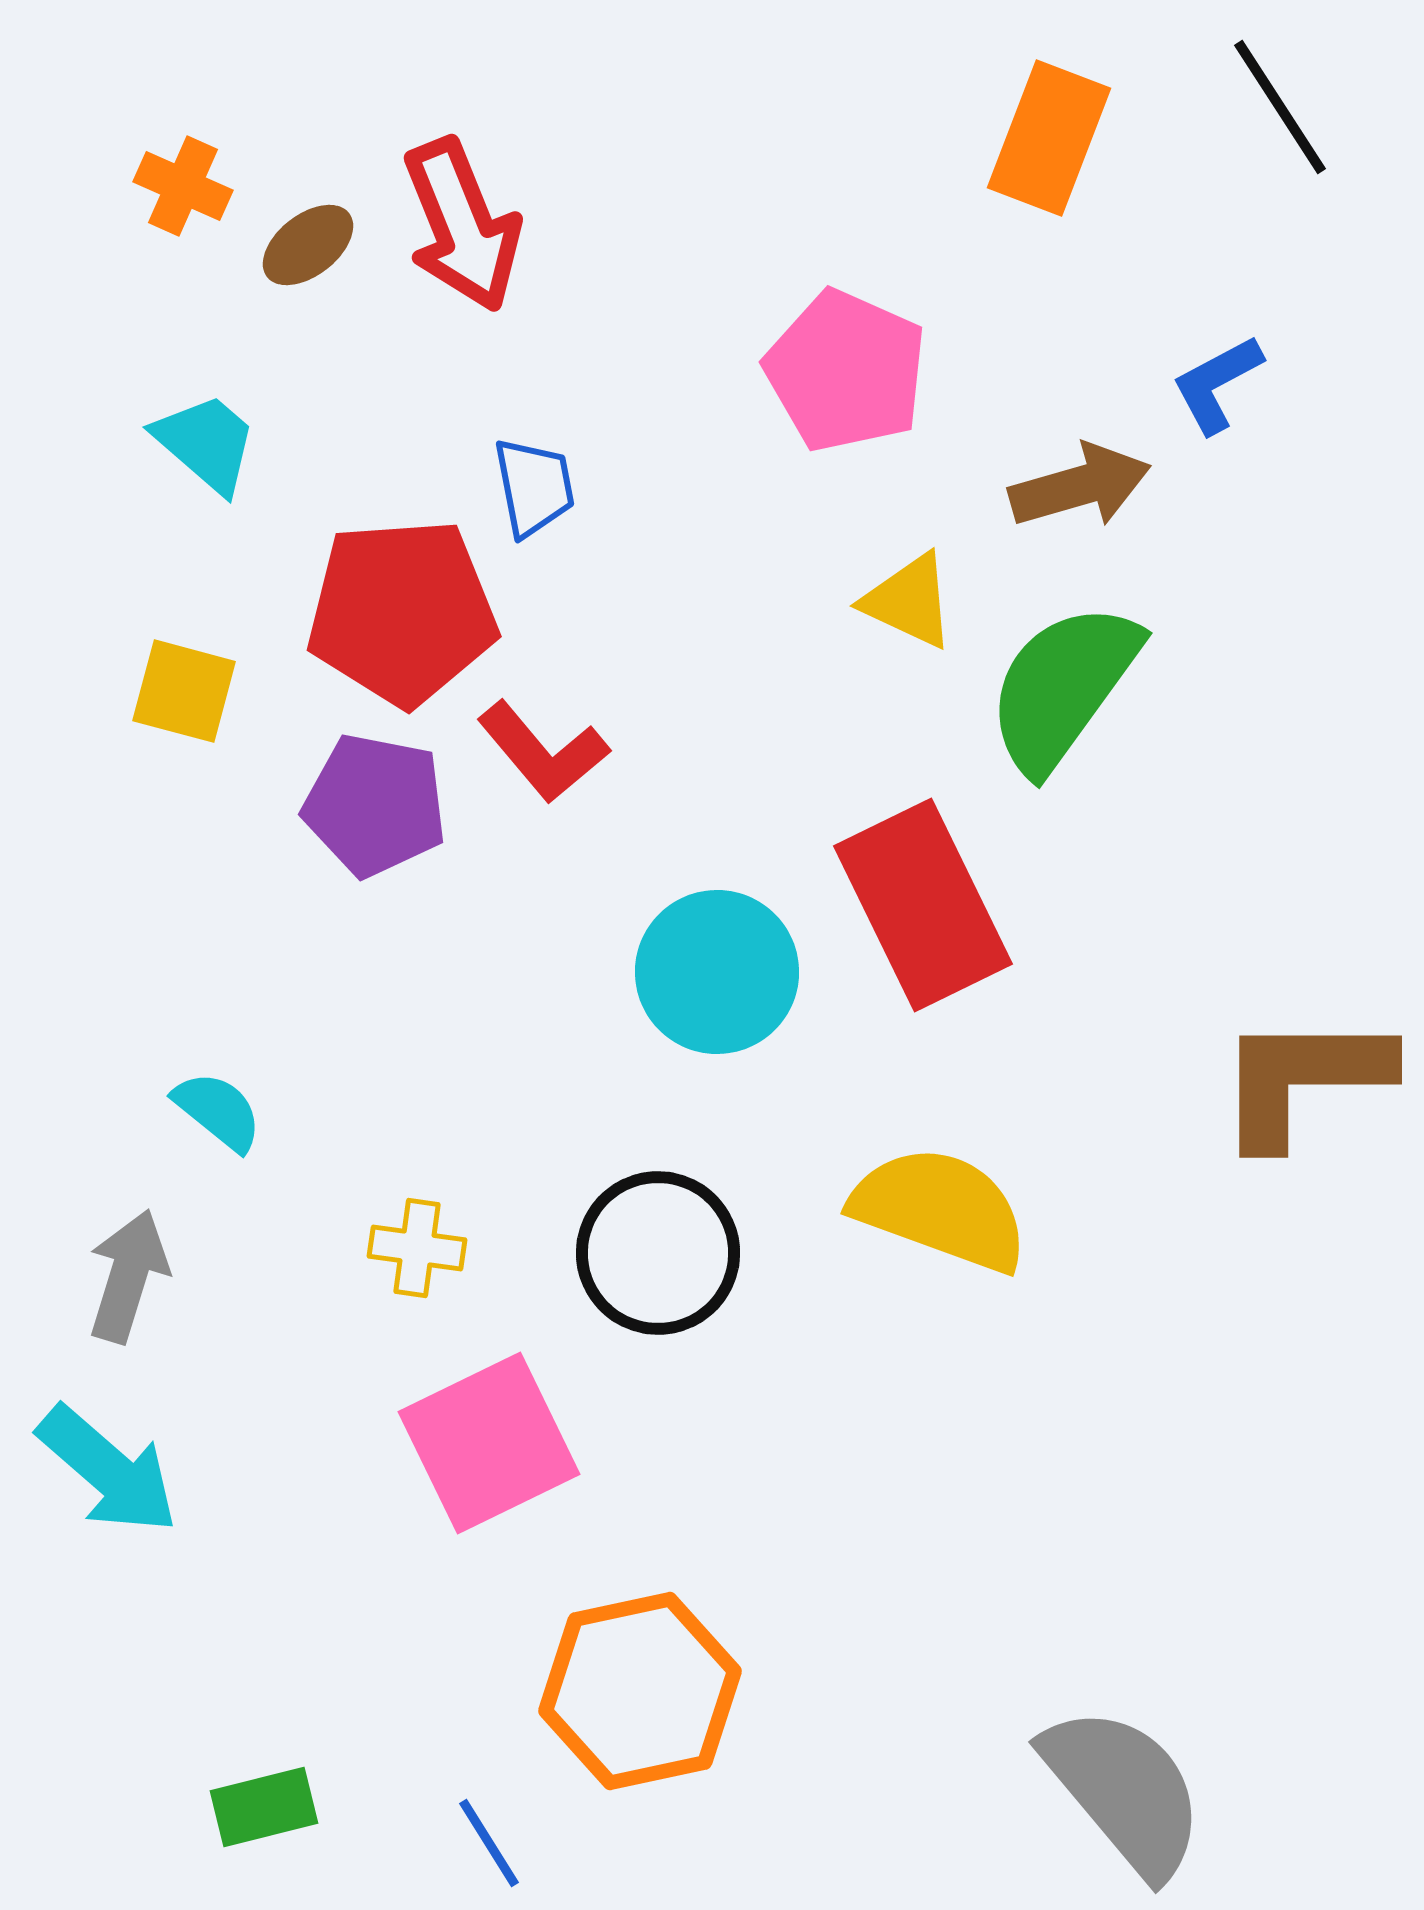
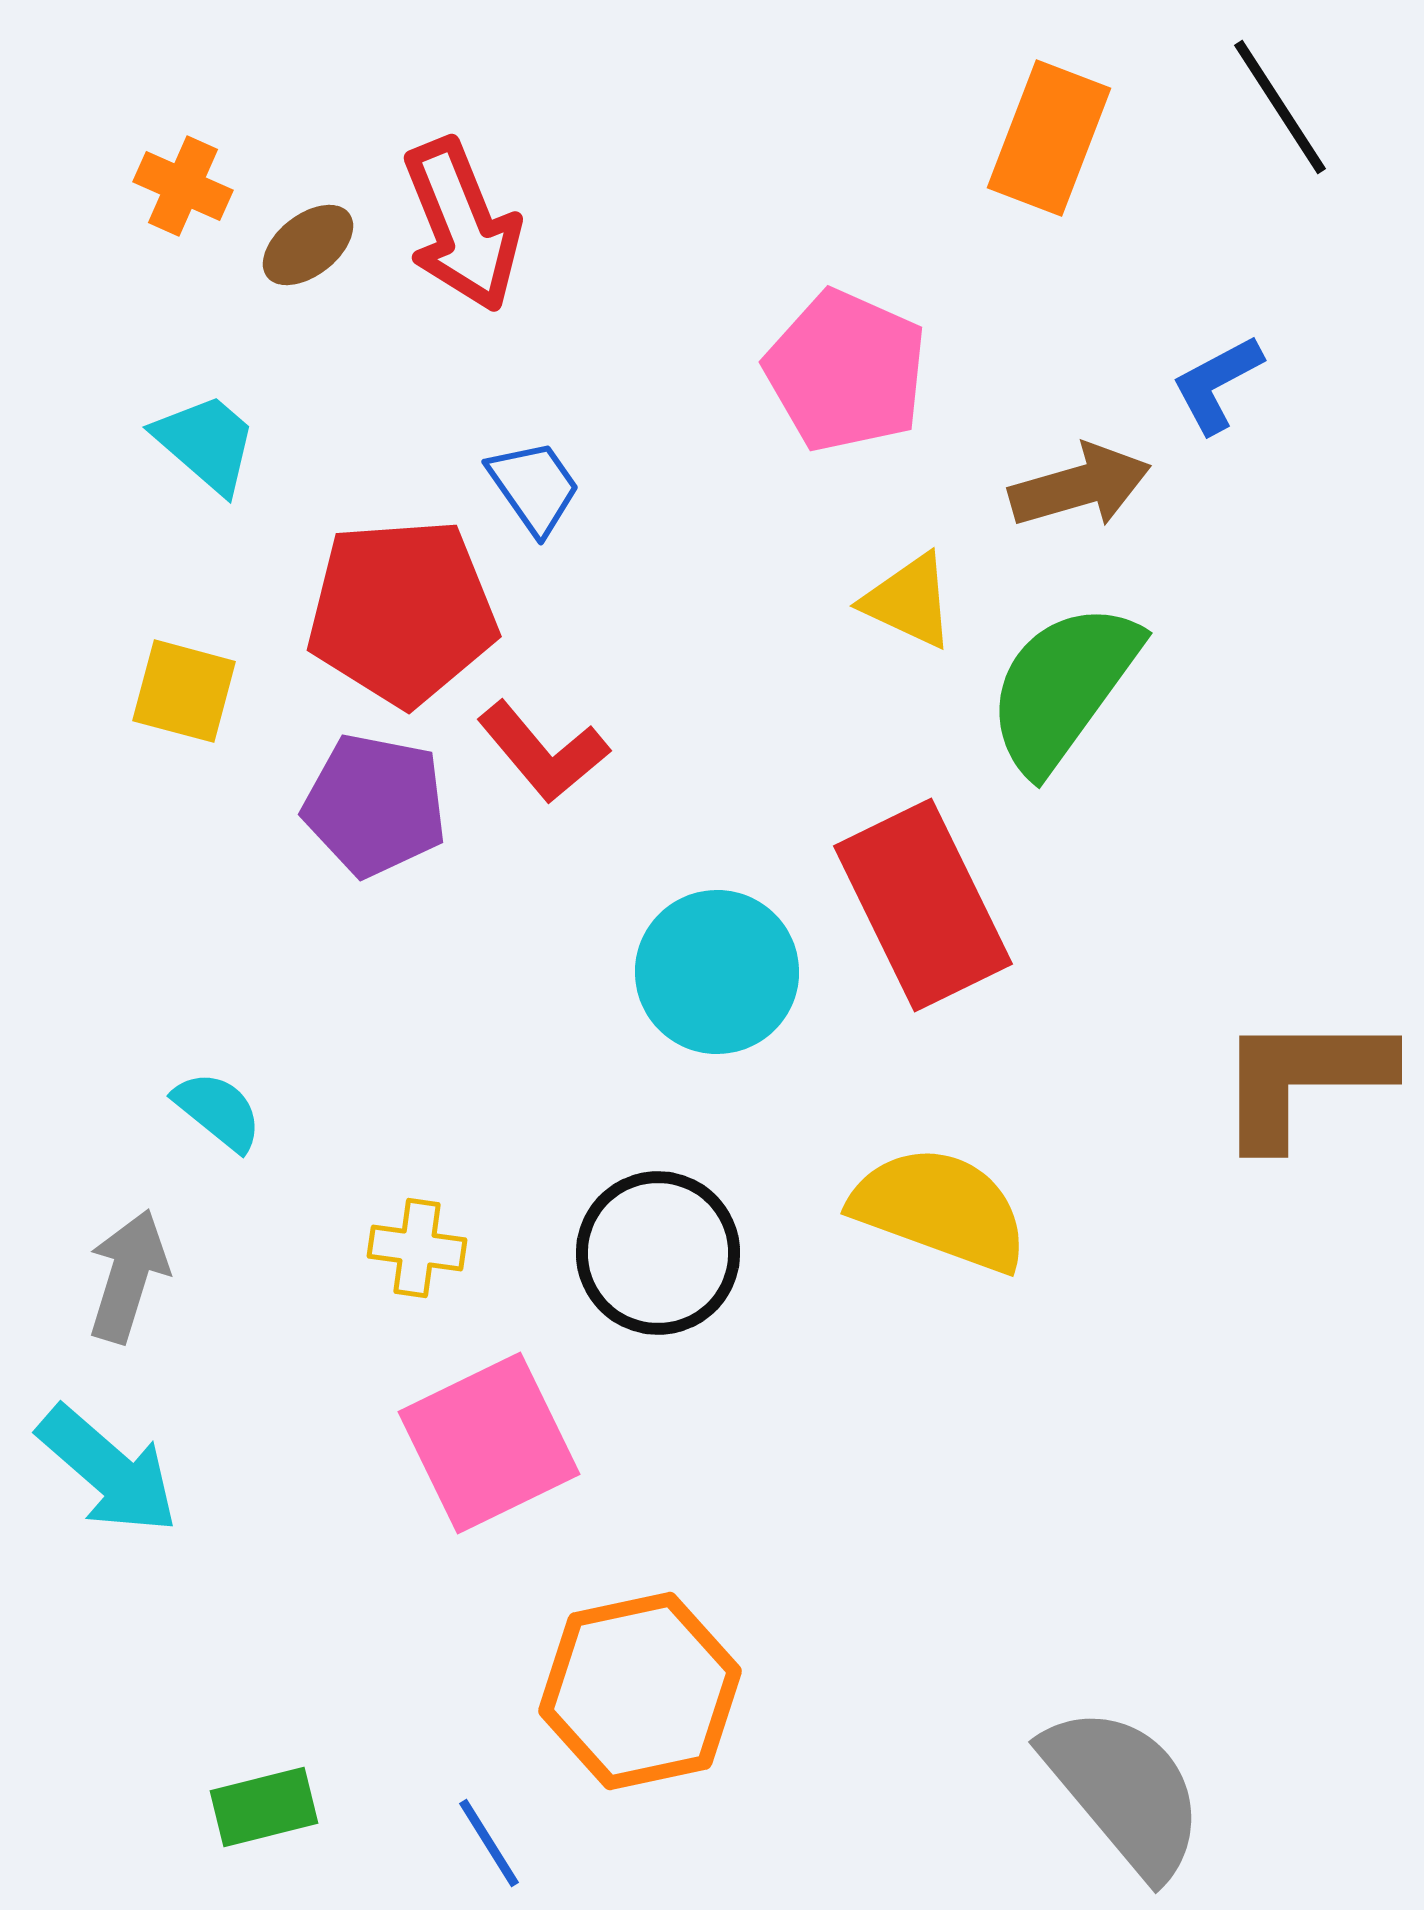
blue trapezoid: rotated 24 degrees counterclockwise
